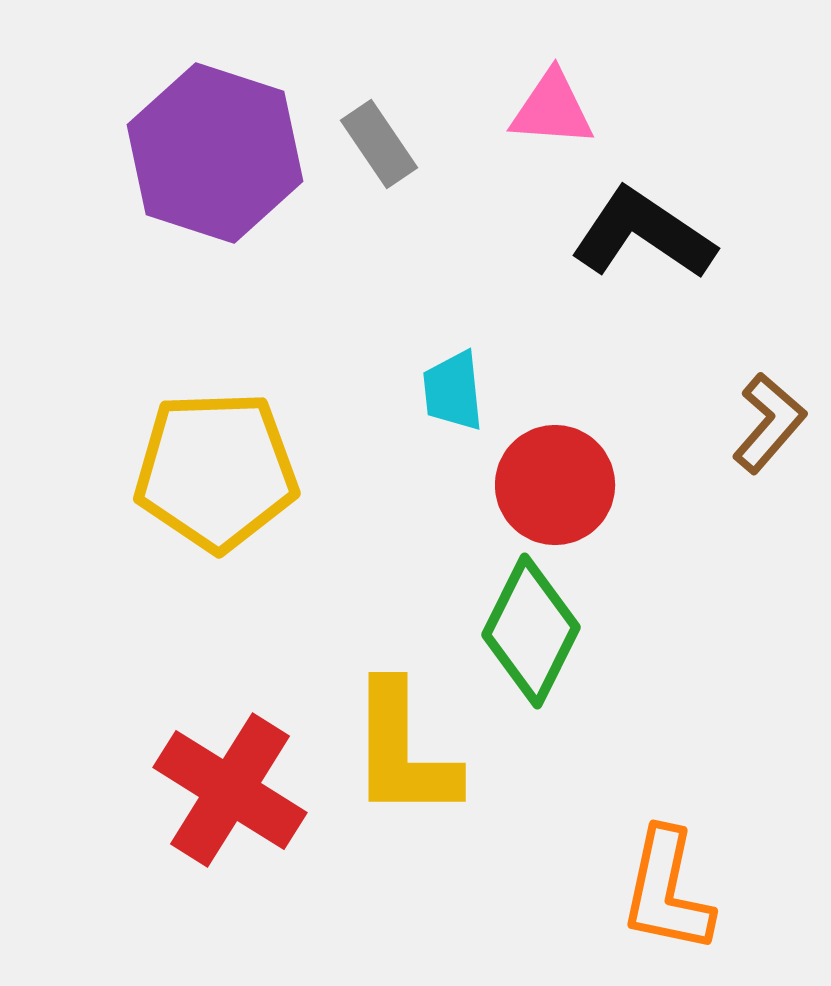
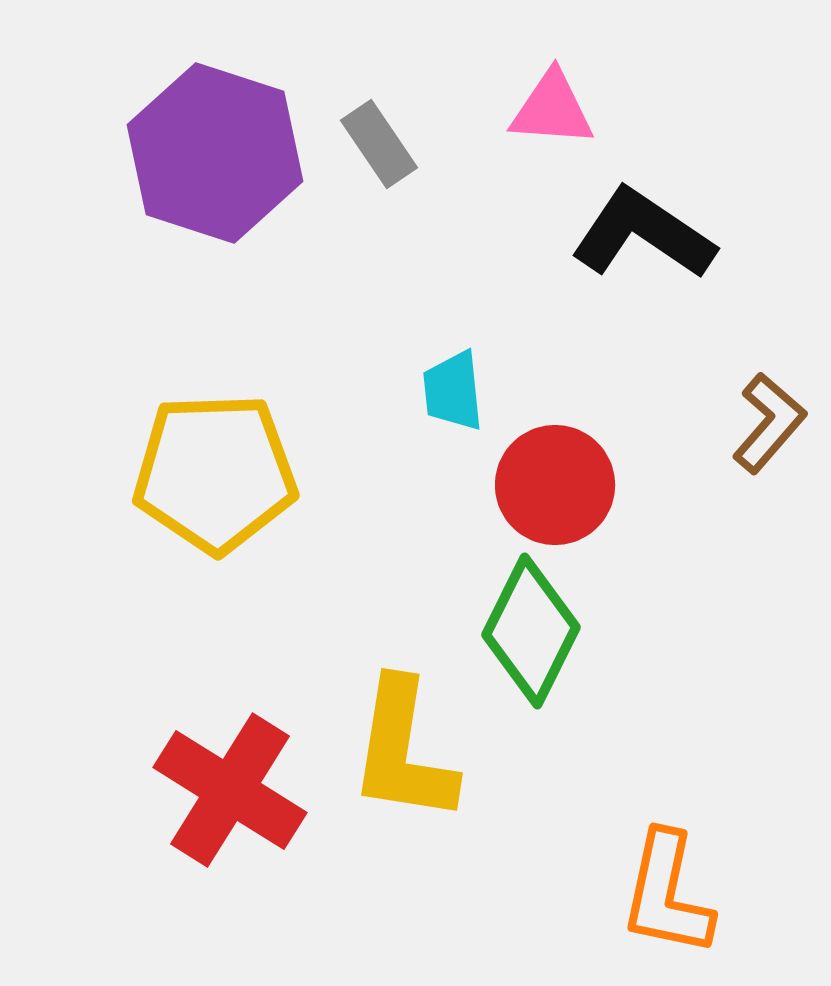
yellow pentagon: moved 1 px left, 2 px down
yellow L-shape: rotated 9 degrees clockwise
orange L-shape: moved 3 px down
